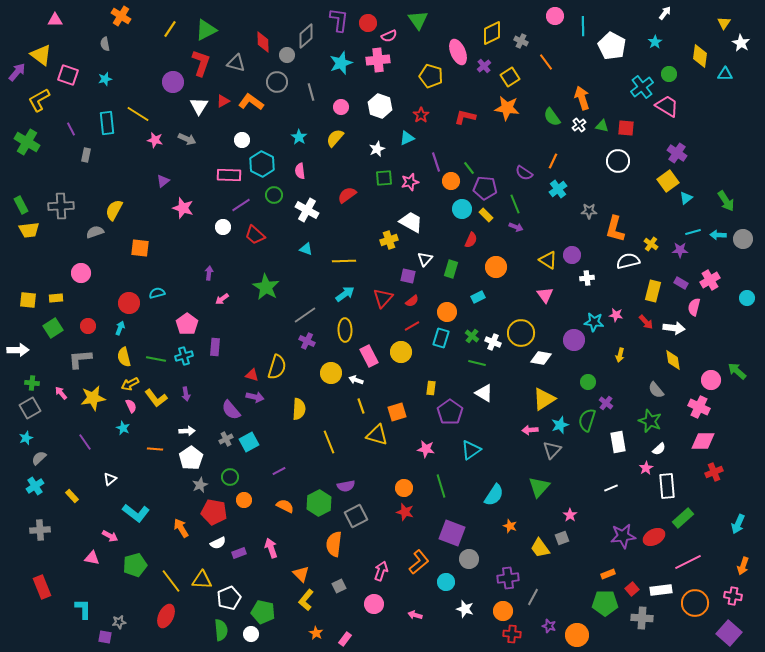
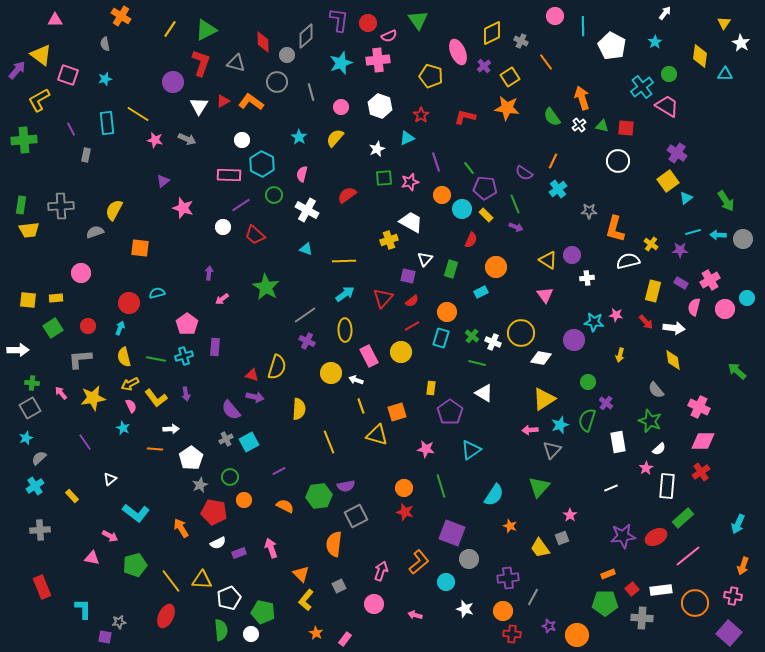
purple arrow at (17, 72): moved 2 px up
green cross at (27, 142): moved 3 px left, 2 px up; rotated 35 degrees counterclockwise
pink semicircle at (300, 171): moved 2 px right, 3 px down; rotated 21 degrees clockwise
orange circle at (451, 181): moved 9 px left, 14 px down
green rectangle at (21, 205): rotated 36 degrees clockwise
cyan rectangle at (478, 297): moved 3 px right, 5 px up
pink circle at (711, 380): moved 14 px right, 71 px up
white arrow at (187, 431): moved 16 px left, 2 px up
red cross at (714, 472): moved 13 px left; rotated 12 degrees counterclockwise
white rectangle at (667, 486): rotated 10 degrees clockwise
green hexagon at (319, 503): moved 7 px up; rotated 20 degrees clockwise
red ellipse at (654, 537): moved 2 px right
pink line at (688, 562): moved 6 px up; rotated 12 degrees counterclockwise
